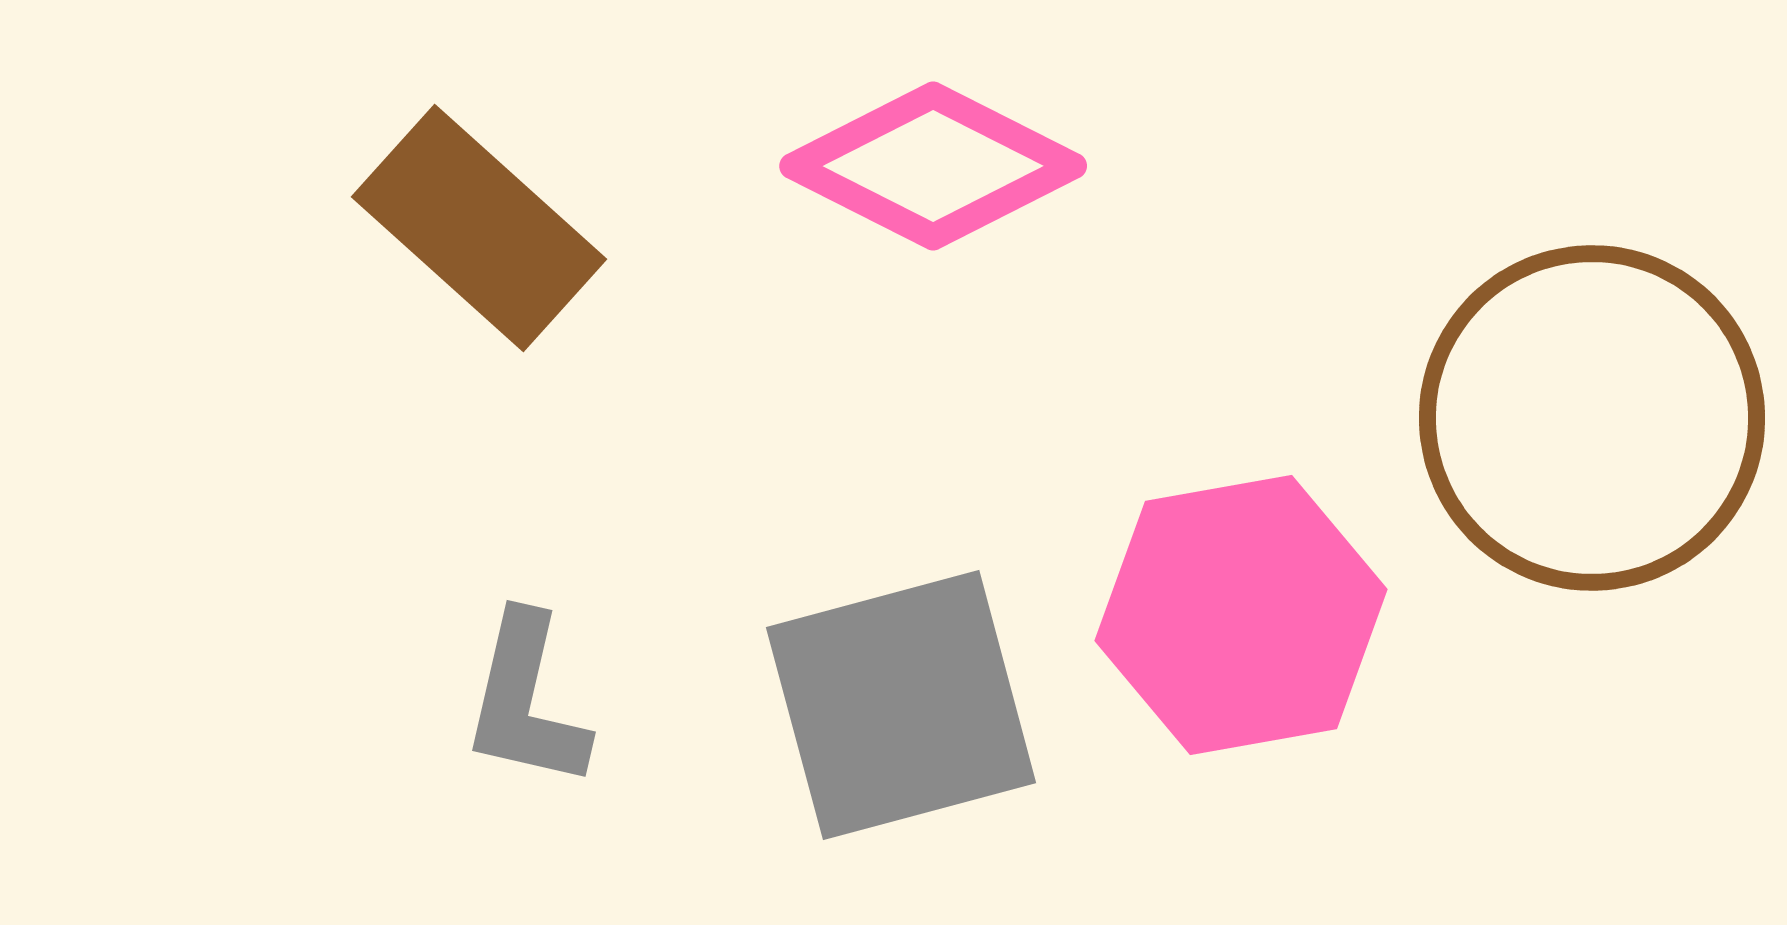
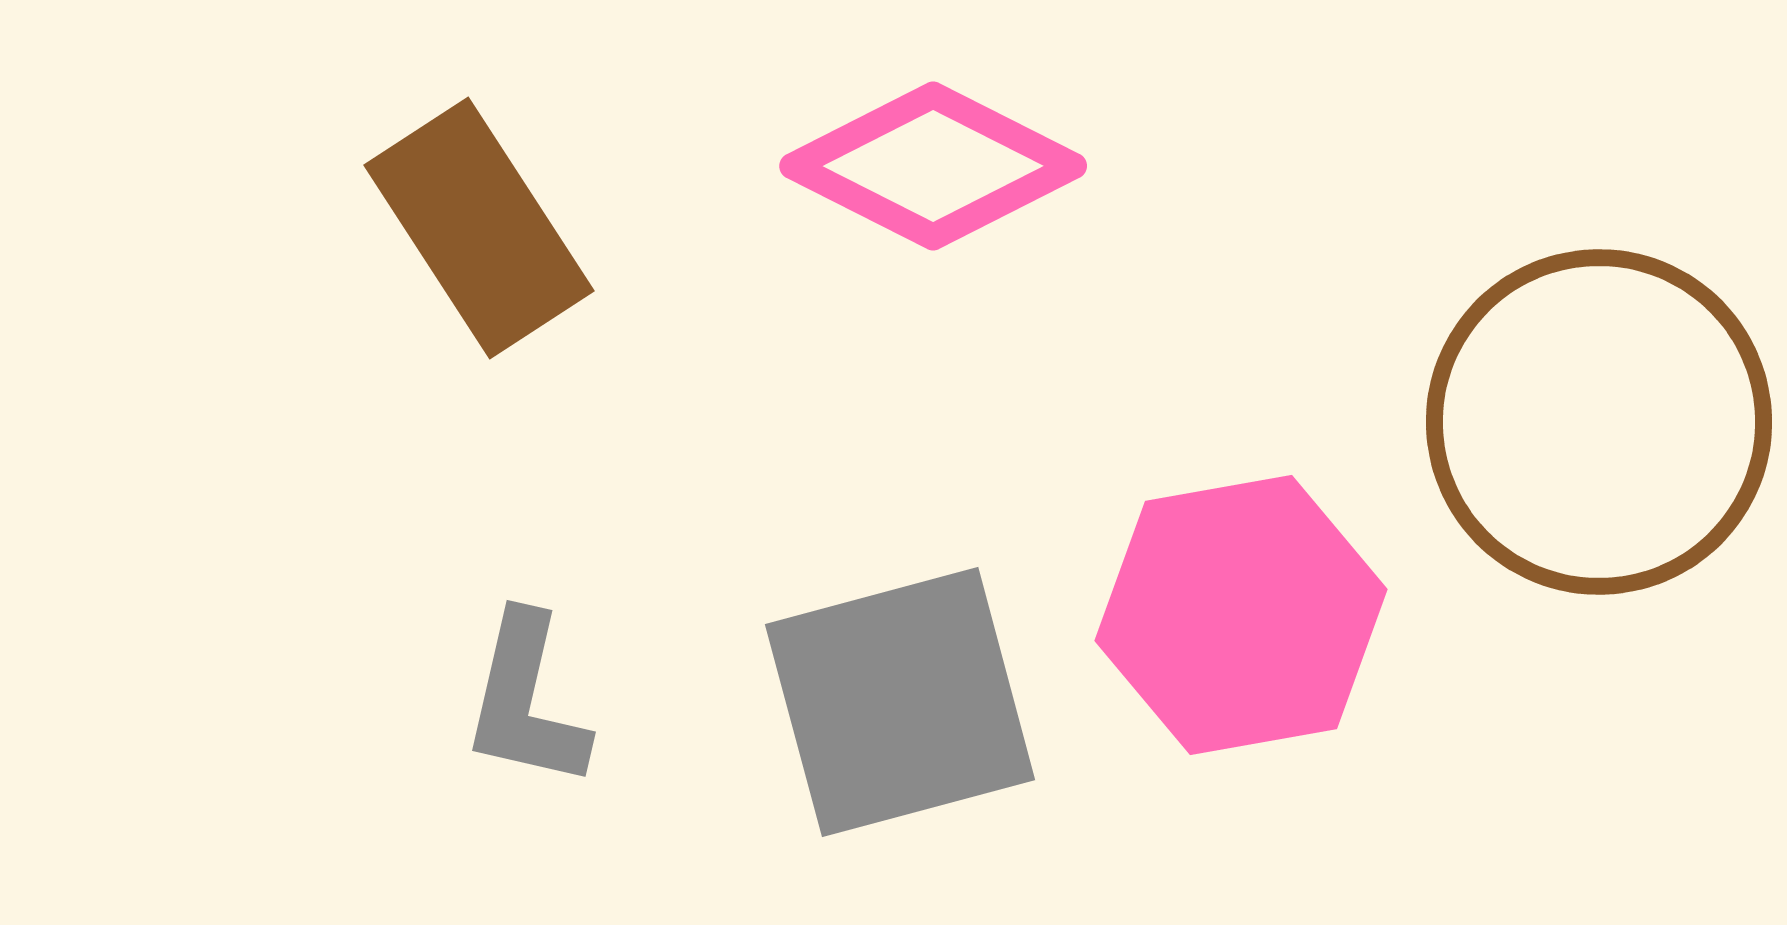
brown rectangle: rotated 15 degrees clockwise
brown circle: moved 7 px right, 4 px down
gray square: moved 1 px left, 3 px up
